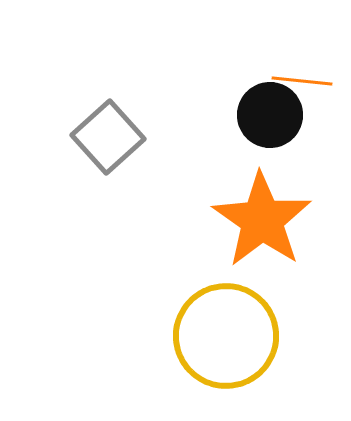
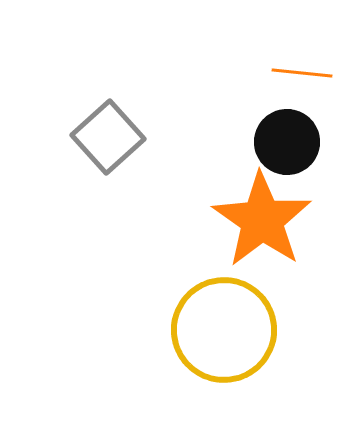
orange line: moved 8 px up
black circle: moved 17 px right, 27 px down
yellow circle: moved 2 px left, 6 px up
